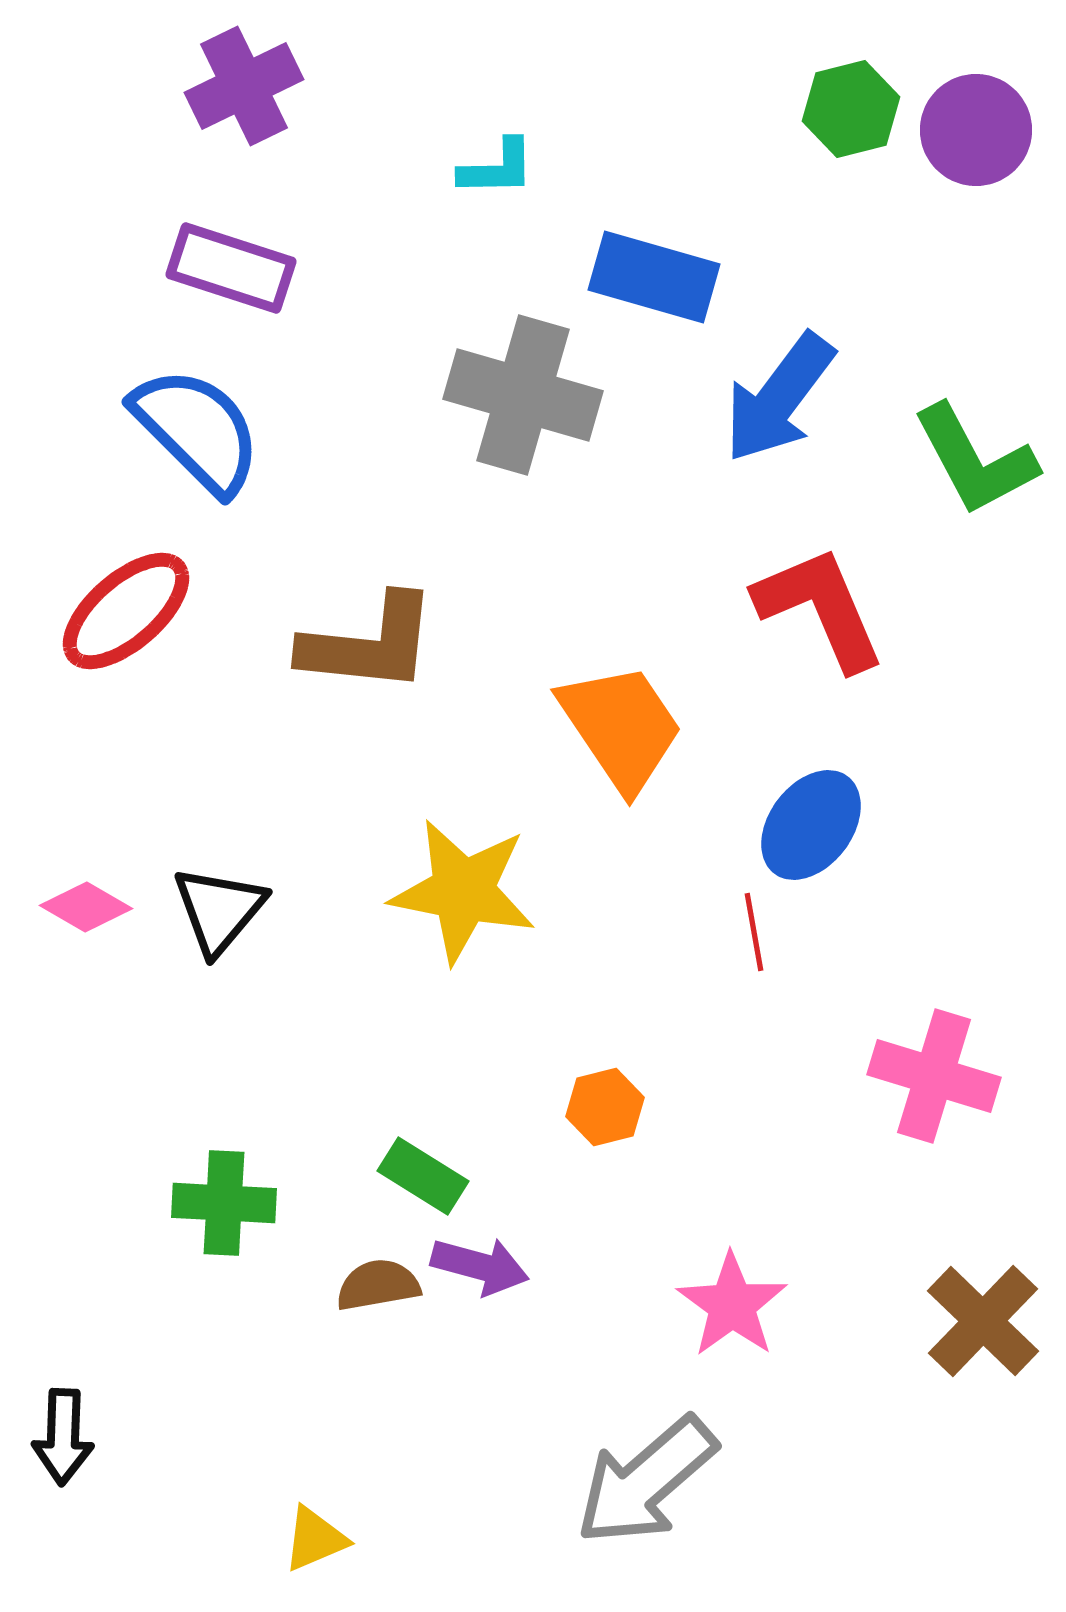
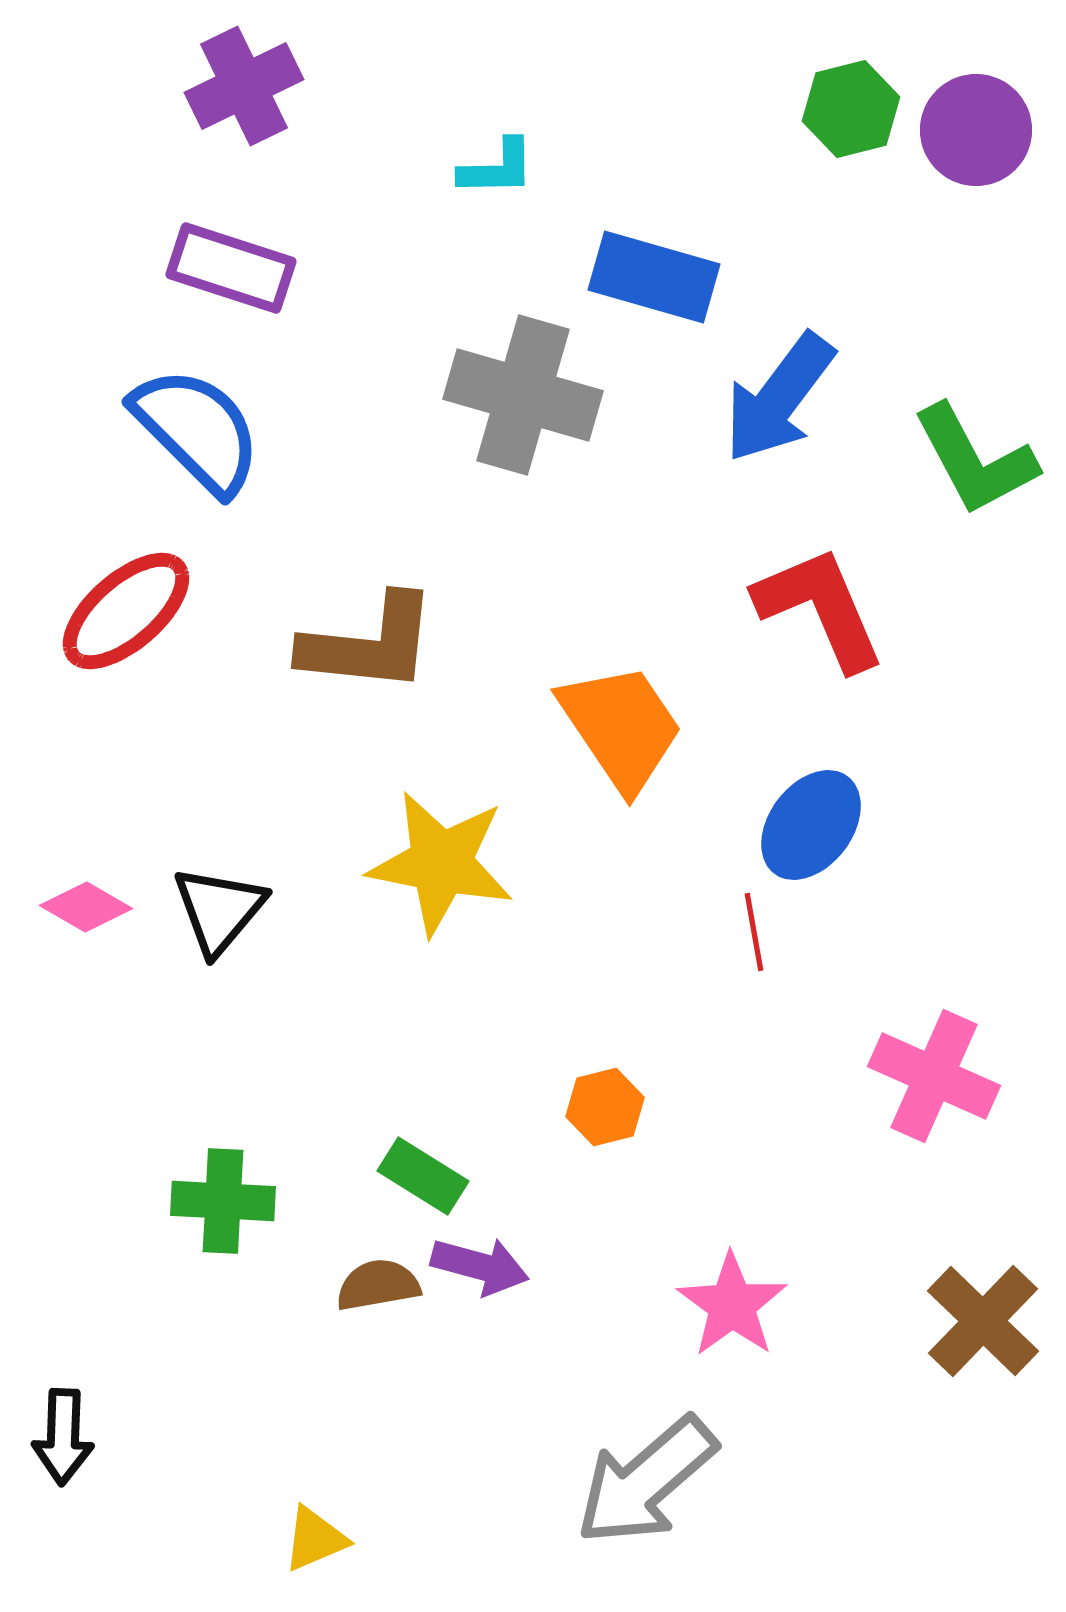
yellow star: moved 22 px left, 28 px up
pink cross: rotated 7 degrees clockwise
green cross: moved 1 px left, 2 px up
